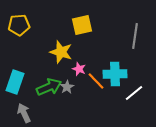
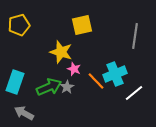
yellow pentagon: rotated 10 degrees counterclockwise
pink star: moved 5 px left
cyan cross: rotated 20 degrees counterclockwise
gray arrow: rotated 36 degrees counterclockwise
